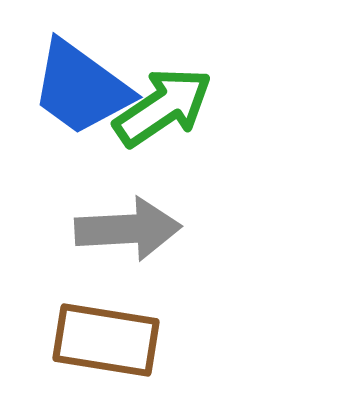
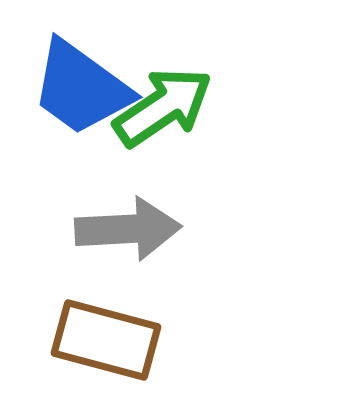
brown rectangle: rotated 6 degrees clockwise
